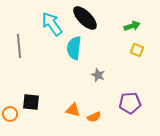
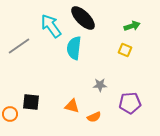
black ellipse: moved 2 px left
cyan arrow: moved 1 px left, 2 px down
gray line: rotated 60 degrees clockwise
yellow square: moved 12 px left
gray star: moved 2 px right, 10 px down; rotated 24 degrees counterclockwise
orange triangle: moved 1 px left, 4 px up
